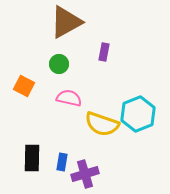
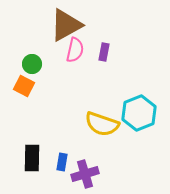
brown triangle: moved 3 px down
green circle: moved 27 px left
pink semicircle: moved 6 px right, 48 px up; rotated 90 degrees clockwise
cyan hexagon: moved 1 px right, 1 px up
